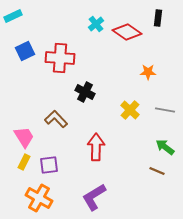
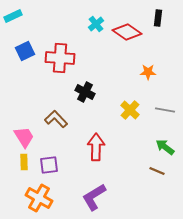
yellow rectangle: rotated 28 degrees counterclockwise
